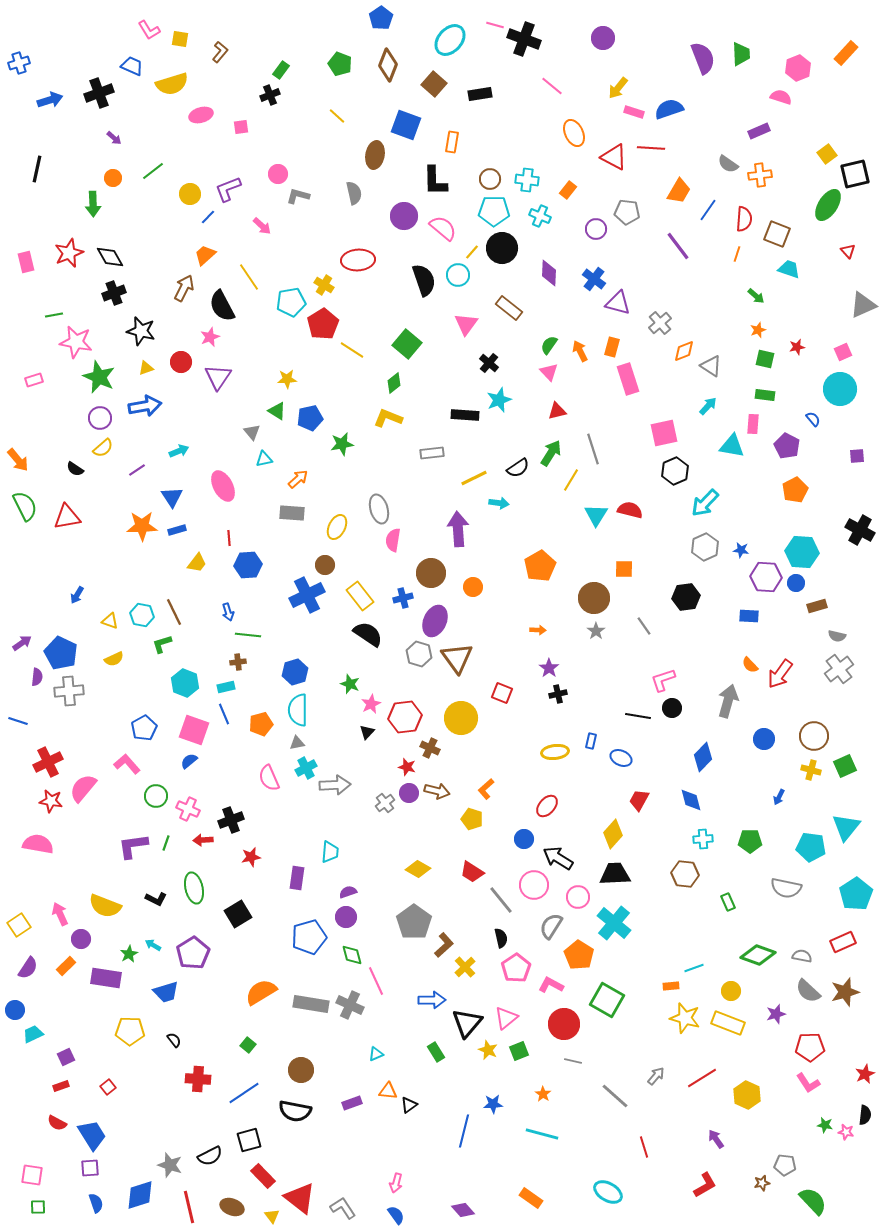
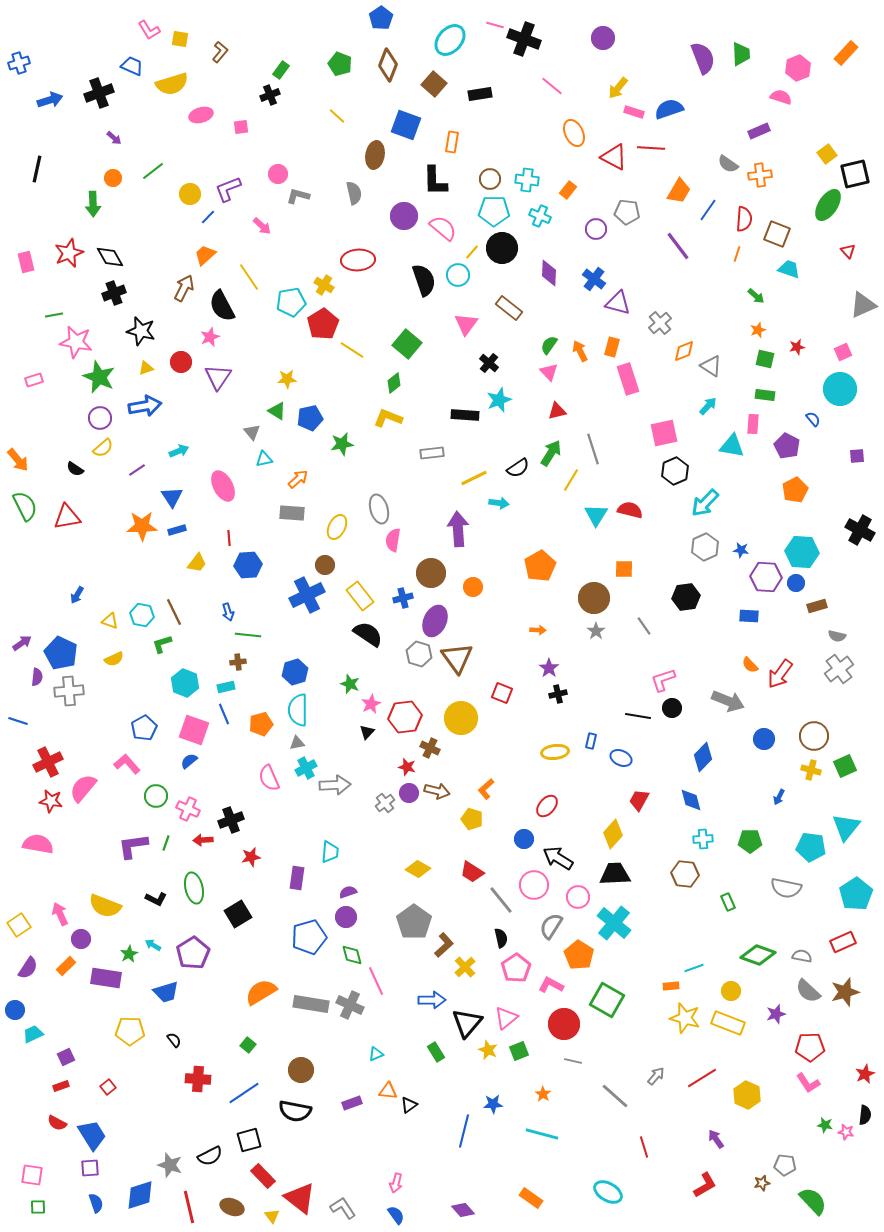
gray arrow at (728, 701): rotated 96 degrees clockwise
